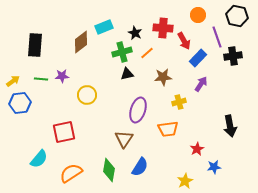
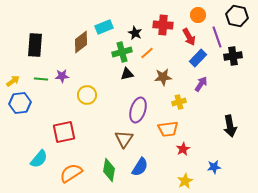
red cross: moved 3 px up
red arrow: moved 5 px right, 4 px up
red star: moved 14 px left
